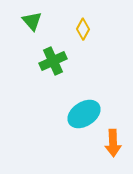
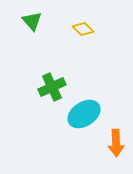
yellow diamond: rotated 75 degrees counterclockwise
green cross: moved 1 px left, 26 px down
orange arrow: moved 3 px right
